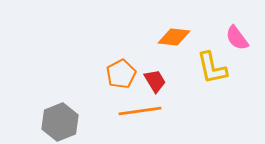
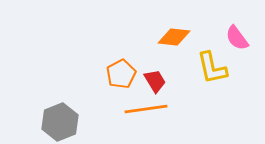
orange line: moved 6 px right, 2 px up
